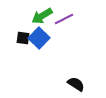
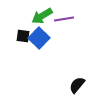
purple line: rotated 18 degrees clockwise
black square: moved 2 px up
black semicircle: moved 1 px right, 1 px down; rotated 84 degrees counterclockwise
